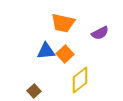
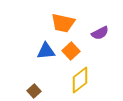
orange square: moved 6 px right, 3 px up
